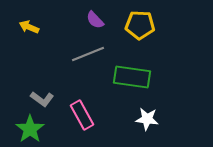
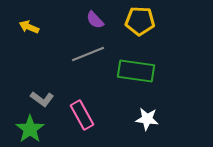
yellow pentagon: moved 4 px up
green rectangle: moved 4 px right, 6 px up
